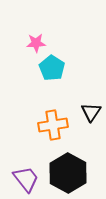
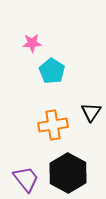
pink star: moved 4 px left
cyan pentagon: moved 3 px down
